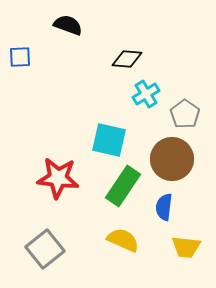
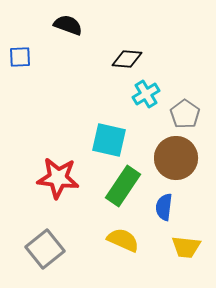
brown circle: moved 4 px right, 1 px up
